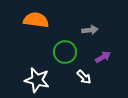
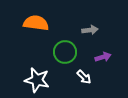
orange semicircle: moved 3 px down
purple arrow: rotated 14 degrees clockwise
